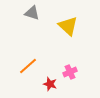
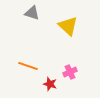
orange line: rotated 60 degrees clockwise
